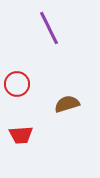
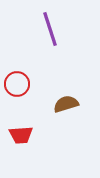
purple line: moved 1 px right, 1 px down; rotated 8 degrees clockwise
brown semicircle: moved 1 px left
